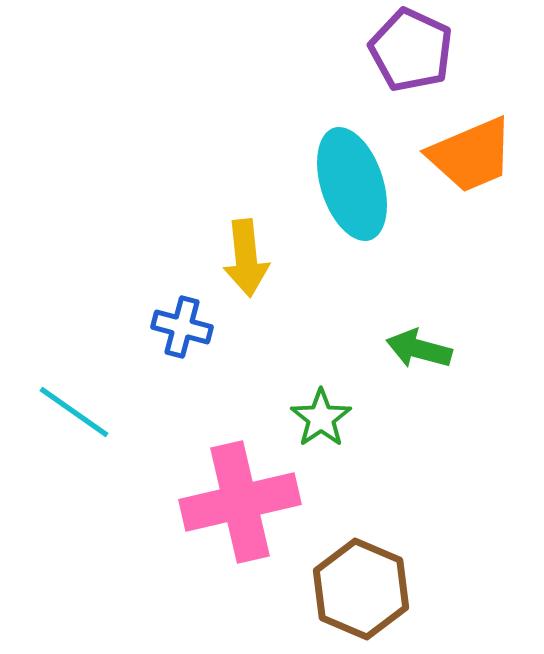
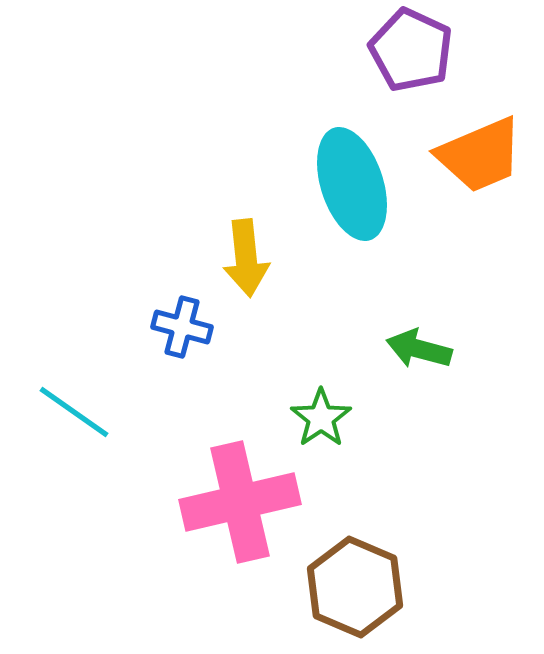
orange trapezoid: moved 9 px right
brown hexagon: moved 6 px left, 2 px up
